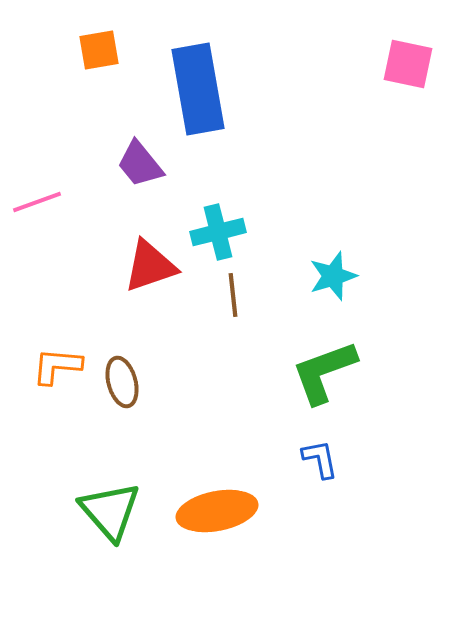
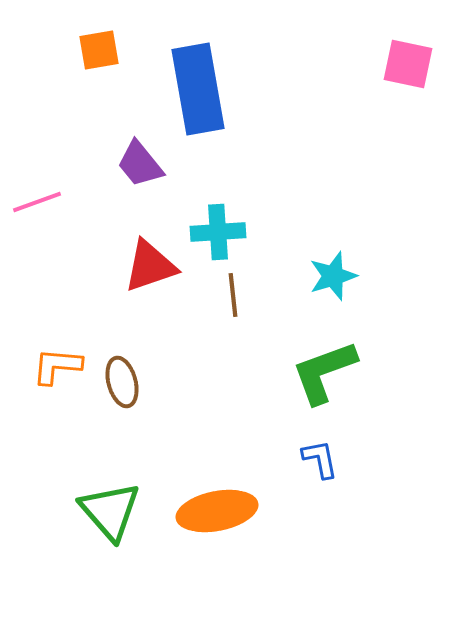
cyan cross: rotated 10 degrees clockwise
